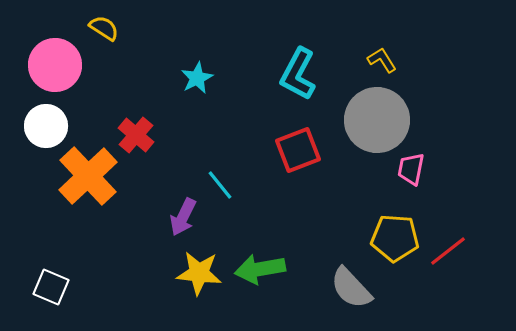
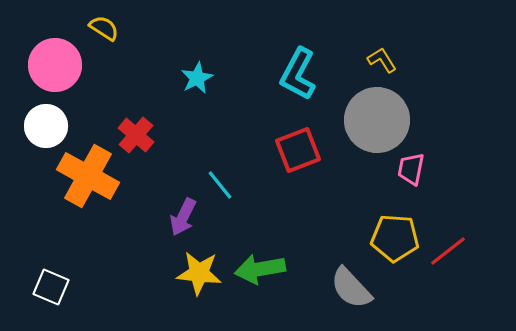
orange cross: rotated 18 degrees counterclockwise
